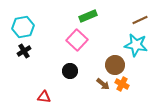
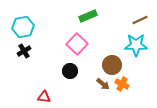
pink square: moved 4 px down
cyan star: rotated 10 degrees counterclockwise
brown circle: moved 3 px left
